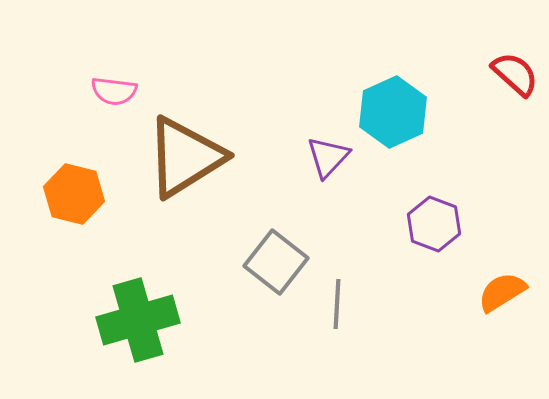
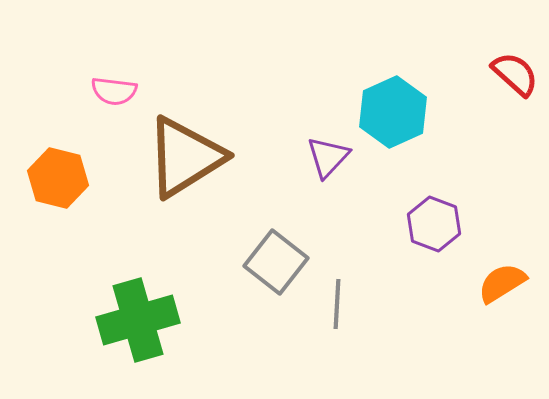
orange hexagon: moved 16 px left, 16 px up
orange semicircle: moved 9 px up
